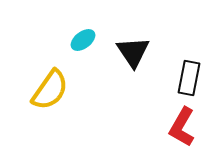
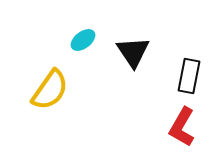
black rectangle: moved 2 px up
